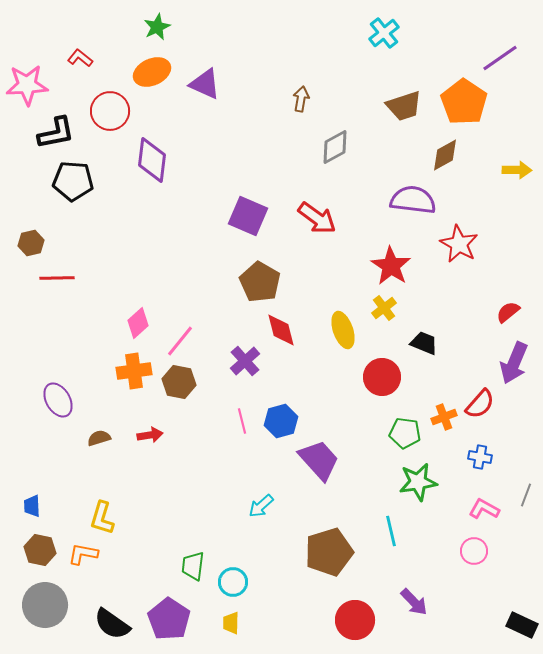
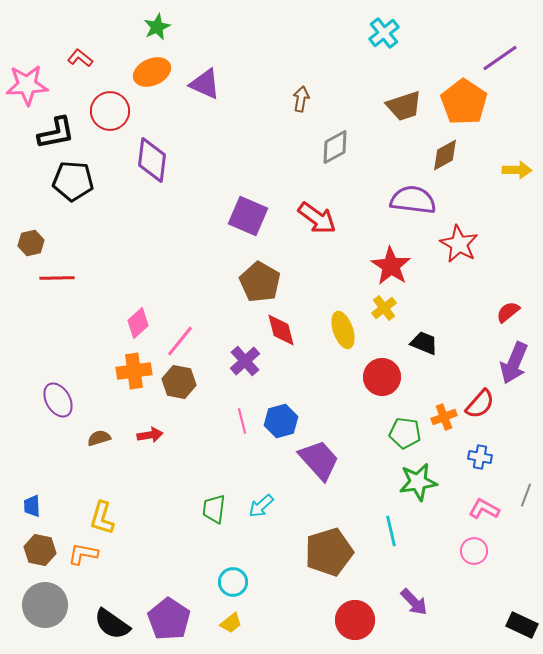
green trapezoid at (193, 566): moved 21 px right, 57 px up
yellow trapezoid at (231, 623): rotated 130 degrees counterclockwise
